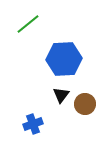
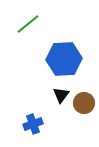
brown circle: moved 1 px left, 1 px up
